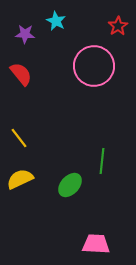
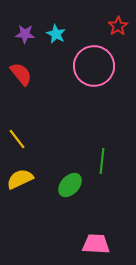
cyan star: moved 13 px down
yellow line: moved 2 px left, 1 px down
